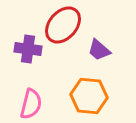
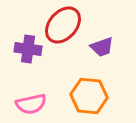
purple trapezoid: moved 3 px right, 3 px up; rotated 60 degrees counterclockwise
pink semicircle: rotated 64 degrees clockwise
